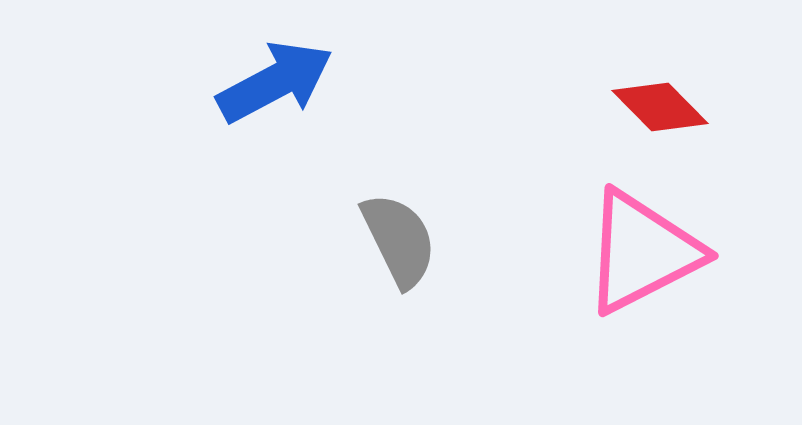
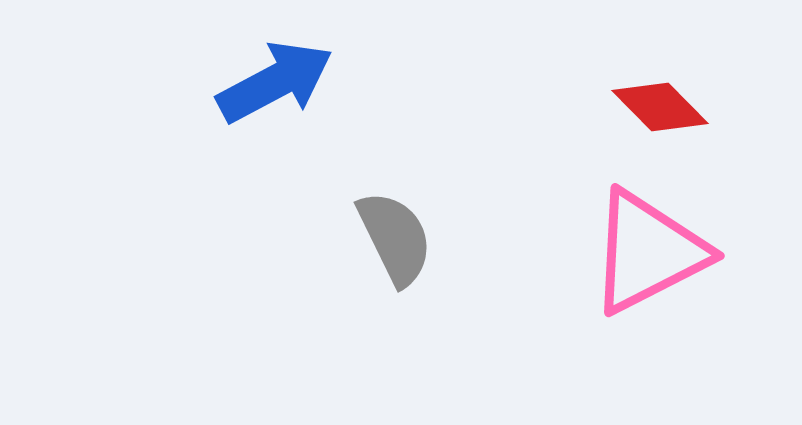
gray semicircle: moved 4 px left, 2 px up
pink triangle: moved 6 px right
